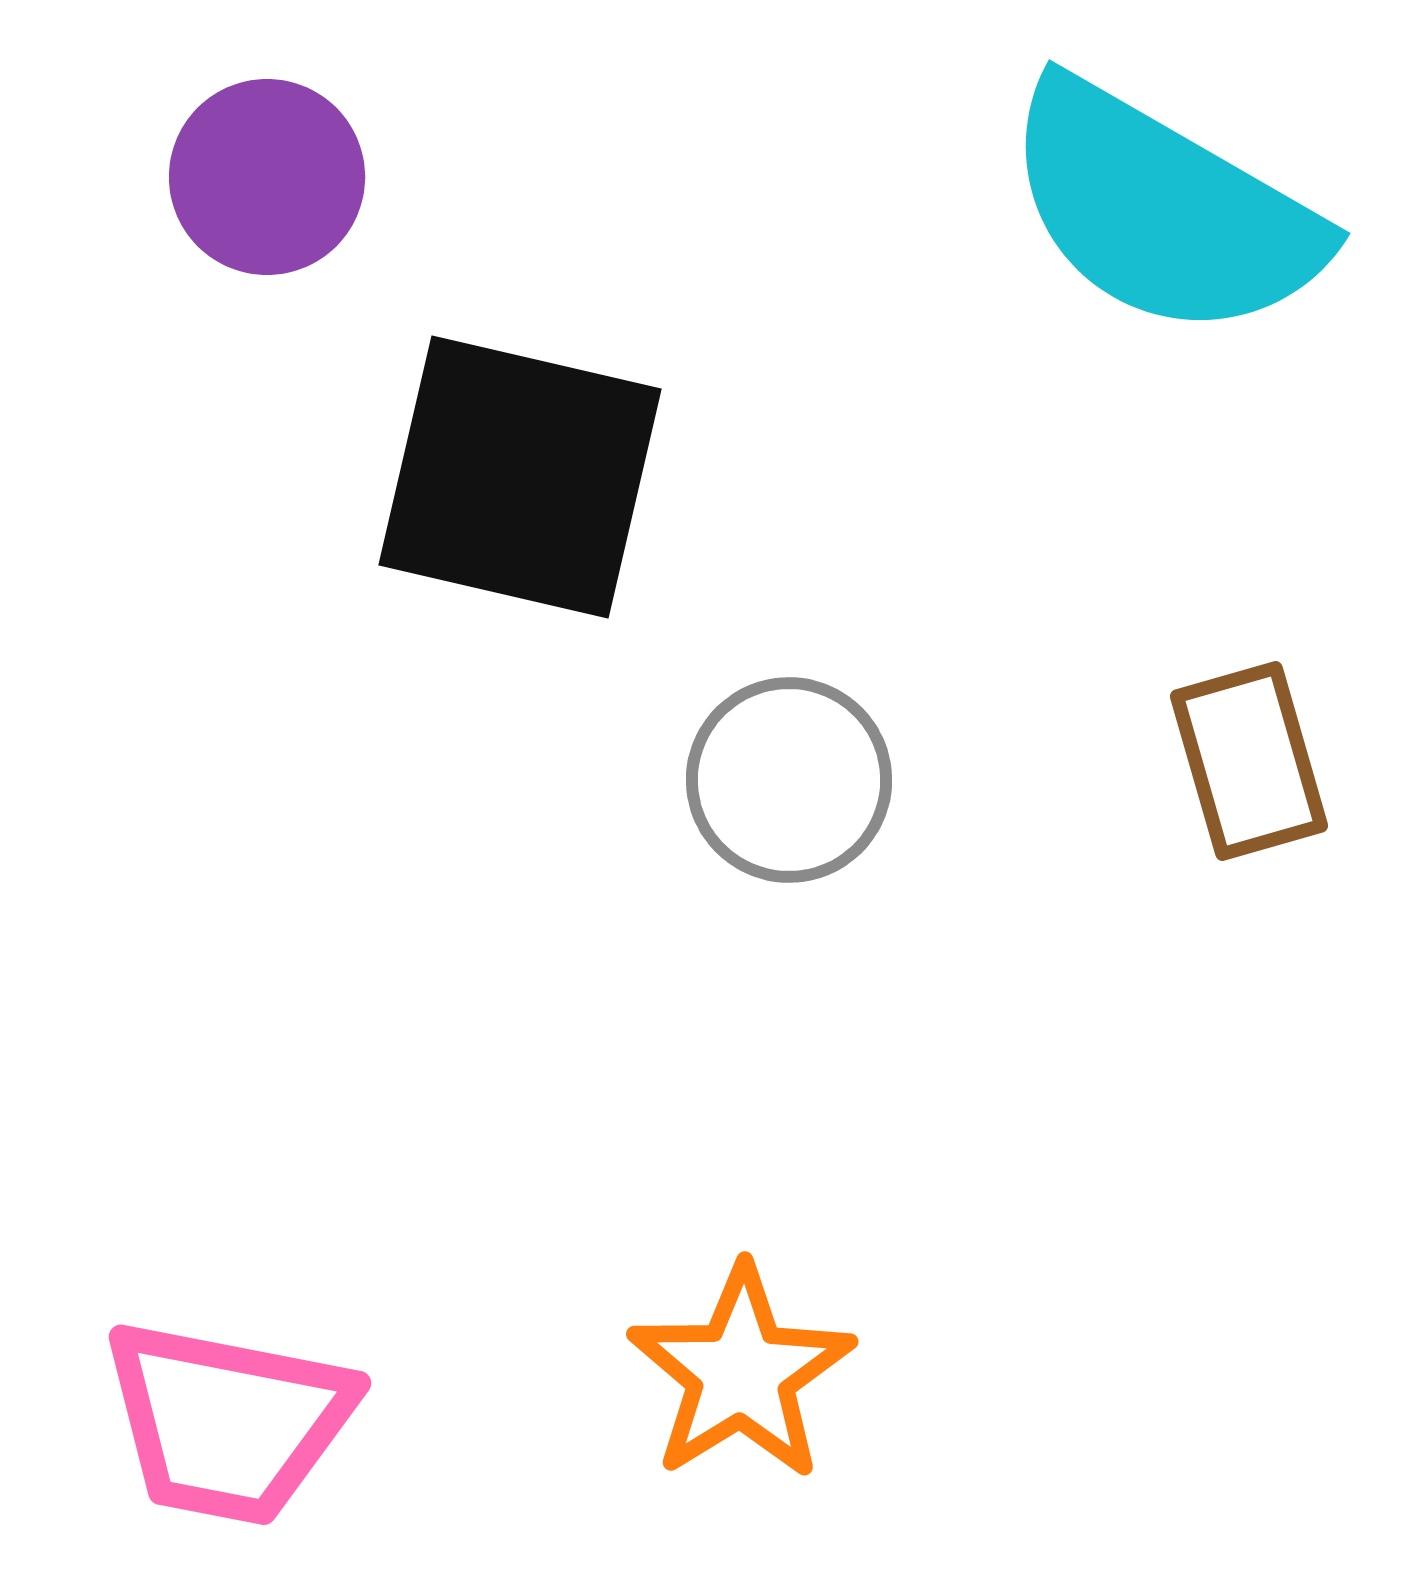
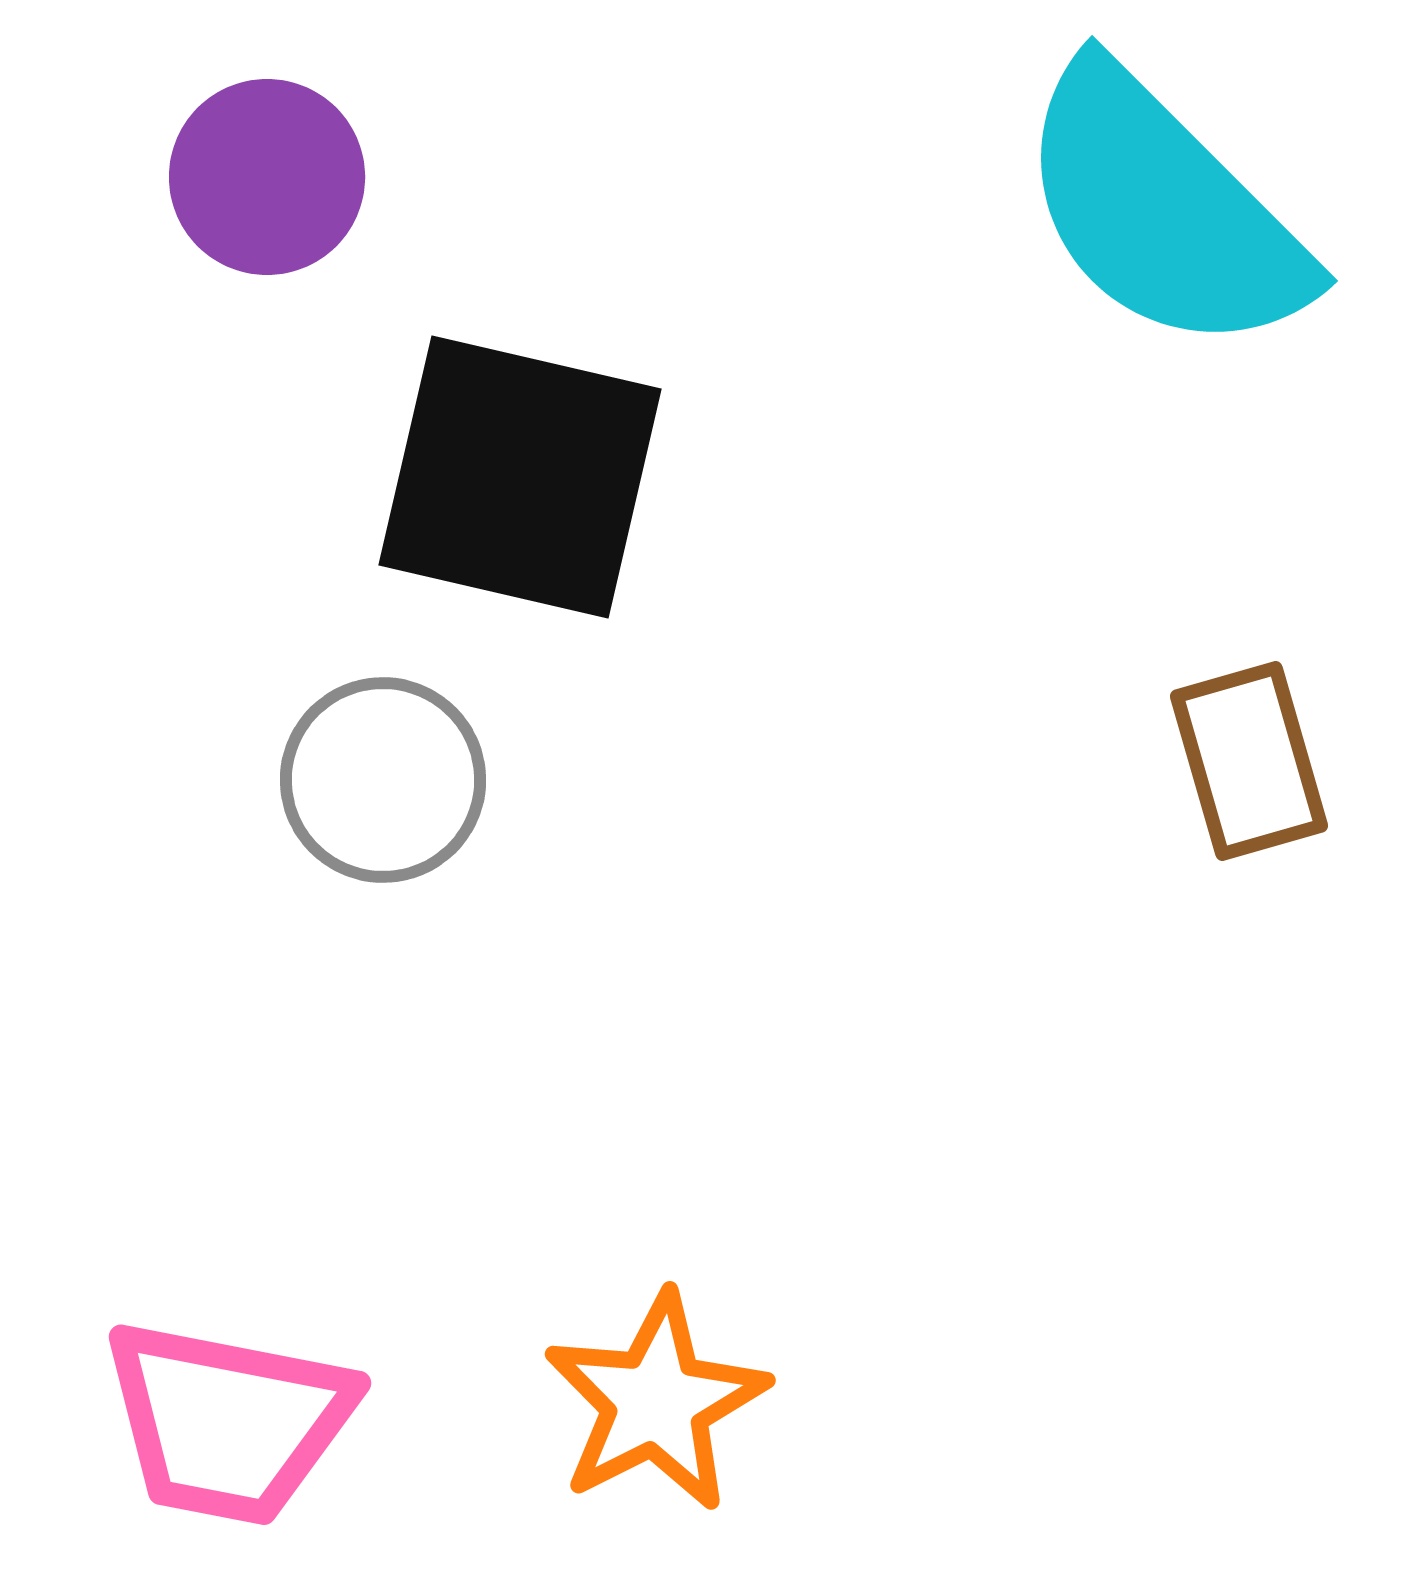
cyan semicircle: rotated 15 degrees clockwise
gray circle: moved 406 px left
orange star: moved 85 px left, 29 px down; rotated 5 degrees clockwise
